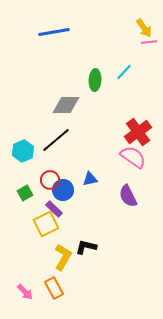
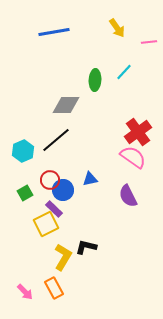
yellow arrow: moved 27 px left
